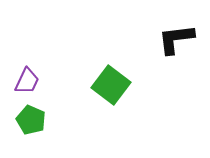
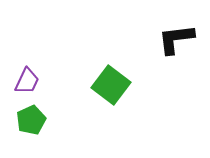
green pentagon: rotated 24 degrees clockwise
